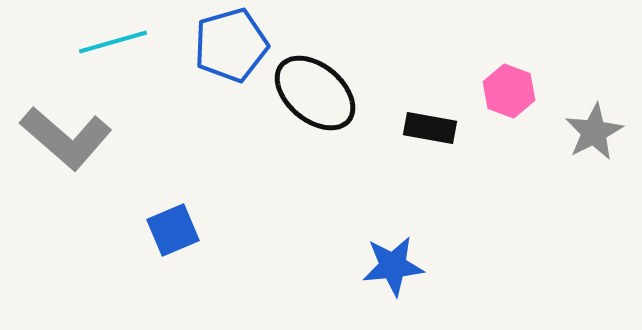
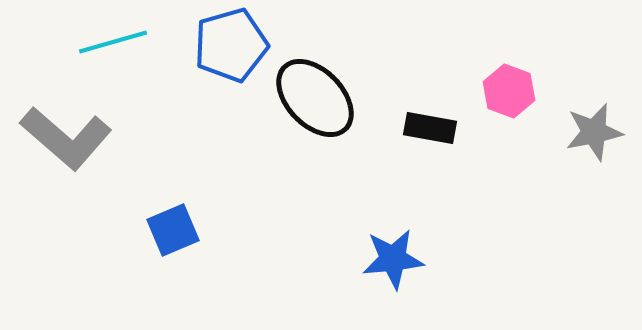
black ellipse: moved 5 px down; rotated 6 degrees clockwise
gray star: rotated 16 degrees clockwise
blue star: moved 7 px up
